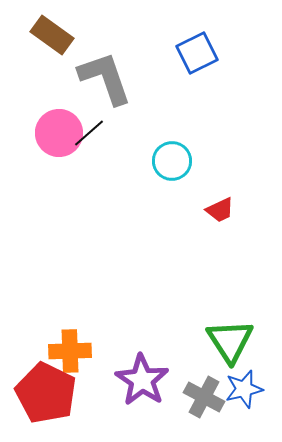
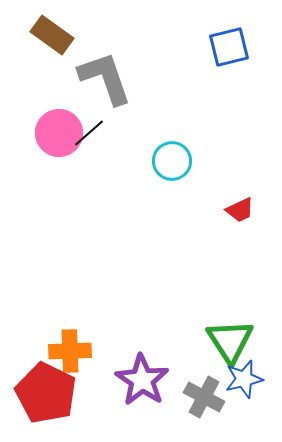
blue square: moved 32 px right, 6 px up; rotated 12 degrees clockwise
red trapezoid: moved 20 px right
blue star: moved 10 px up
